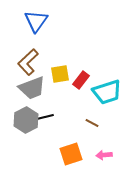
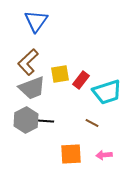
black line: moved 4 px down; rotated 18 degrees clockwise
orange square: rotated 15 degrees clockwise
